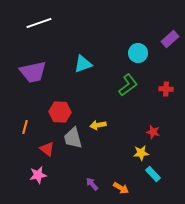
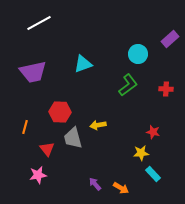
white line: rotated 10 degrees counterclockwise
cyan circle: moved 1 px down
red triangle: rotated 14 degrees clockwise
purple arrow: moved 3 px right
